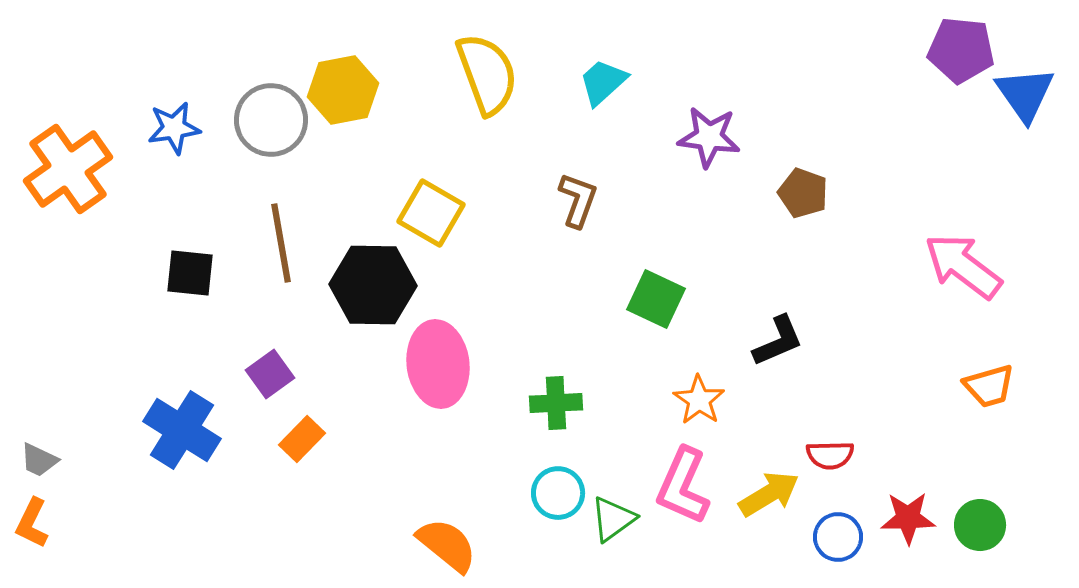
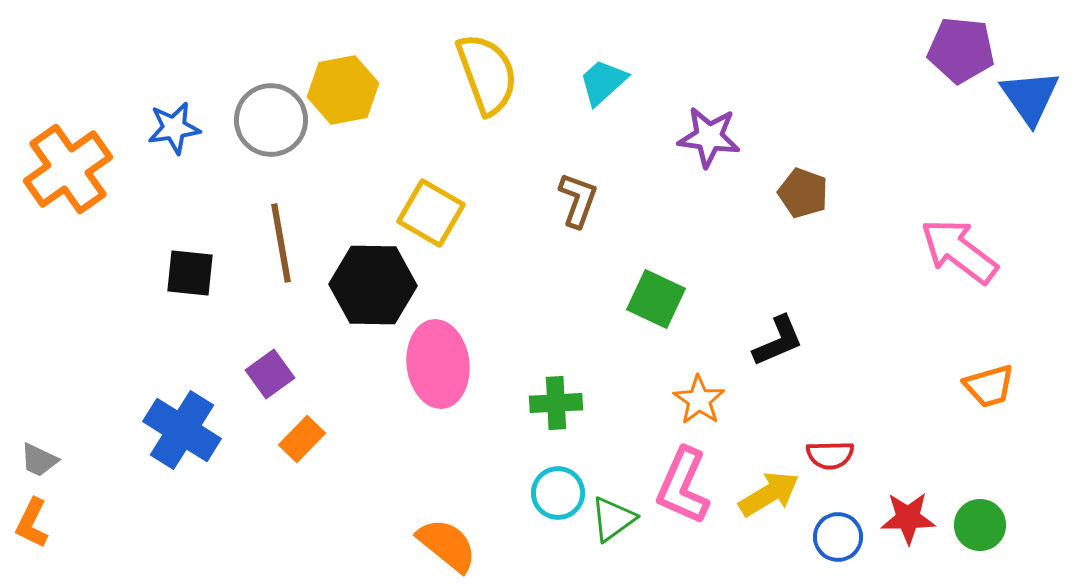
blue triangle: moved 5 px right, 3 px down
pink arrow: moved 4 px left, 15 px up
